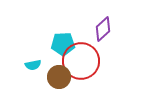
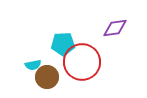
purple diamond: moved 12 px right, 1 px up; rotated 35 degrees clockwise
red circle: moved 1 px right, 1 px down
brown circle: moved 12 px left
